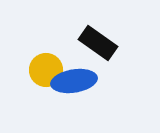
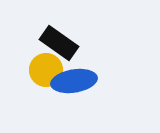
black rectangle: moved 39 px left
